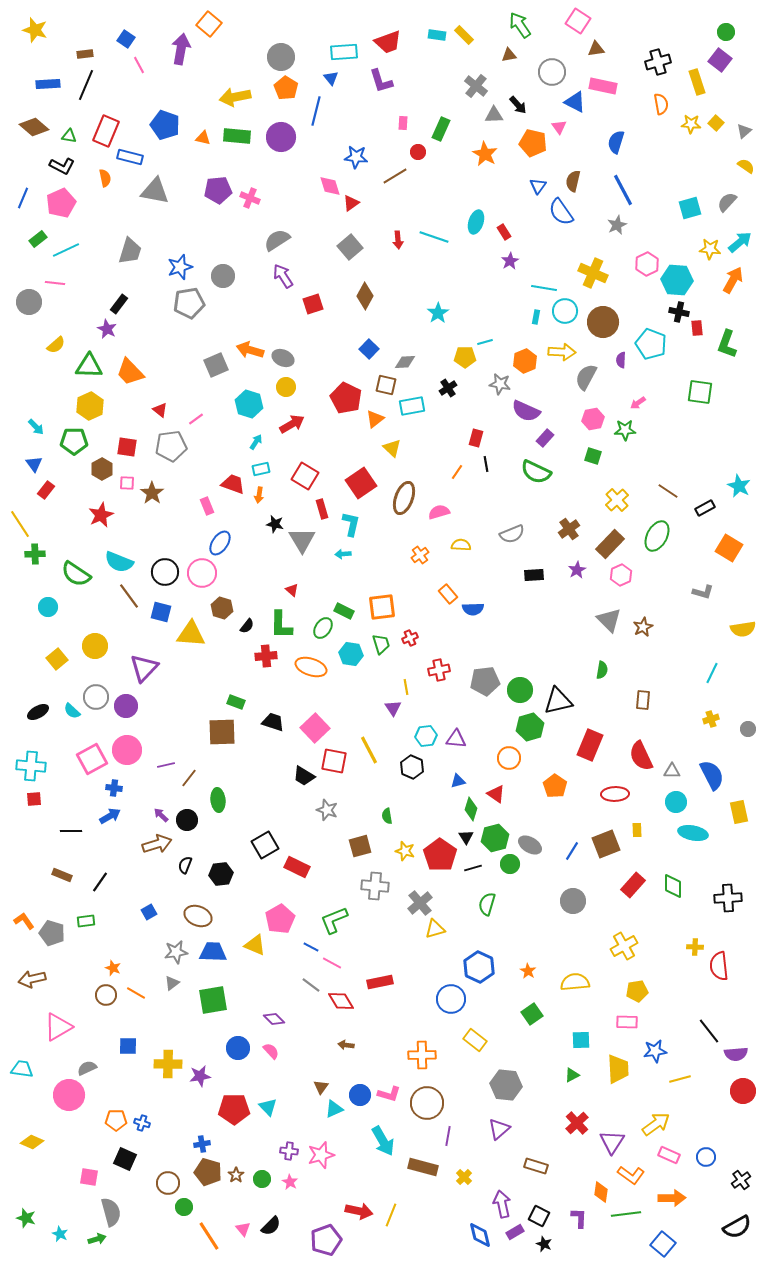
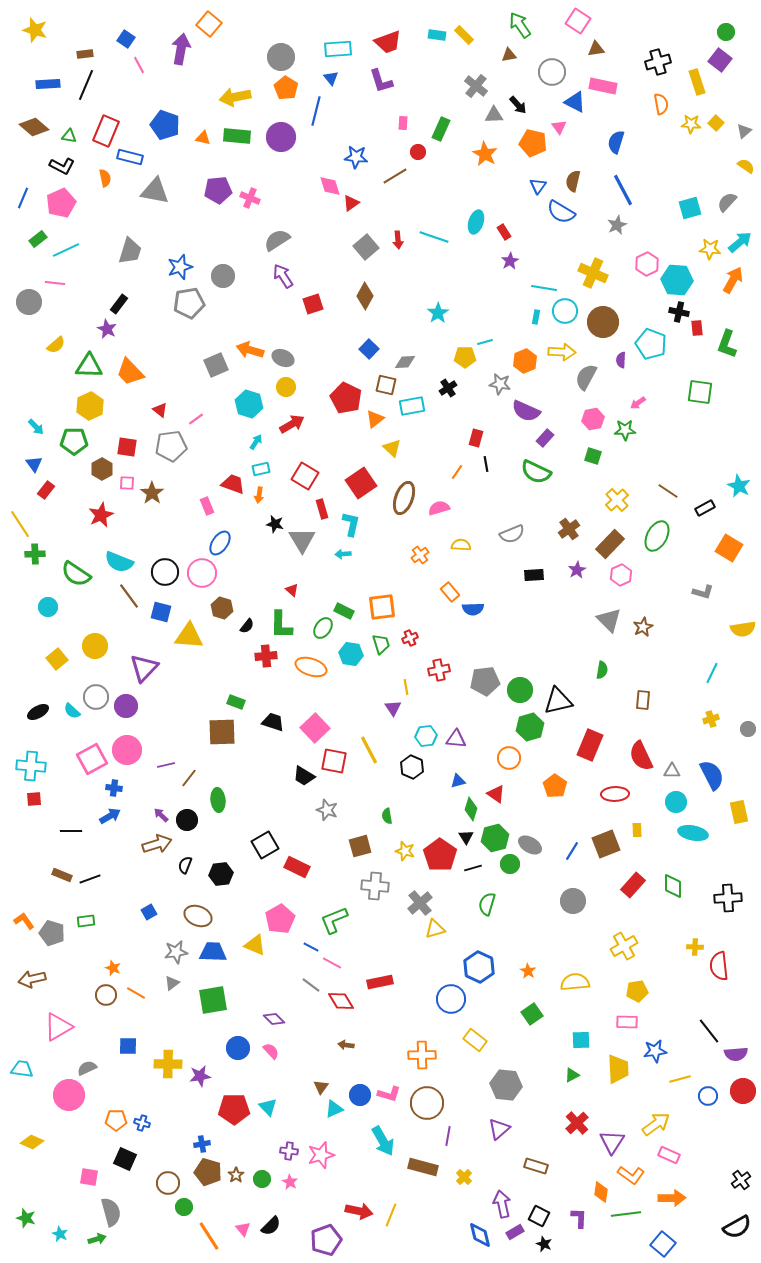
cyan rectangle at (344, 52): moved 6 px left, 3 px up
blue semicircle at (561, 212): rotated 24 degrees counterclockwise
gray square at (350, 247): moved 16 px right
pink semicircle at (439, 512): moved 4 px up
orange rectangle at (448, 594): moved 2 px right, 2 px up
yellow triangle at (191, 634): moved 2 px left, 2 px down
black line at (100, 882): moved 10 px left, 3 px up; rotated 35 degrees clockwise
blue circle at (706, 1157): moved 2 px right, 61 px up
